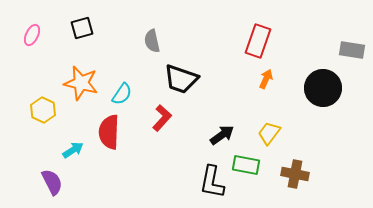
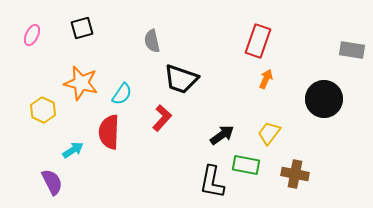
black circle: moved 1 px right, 11 px down
